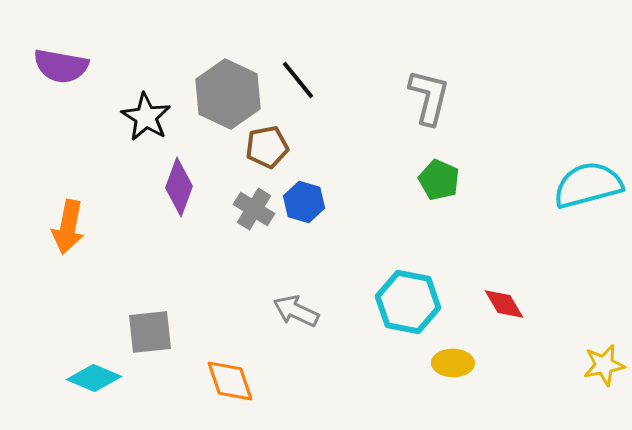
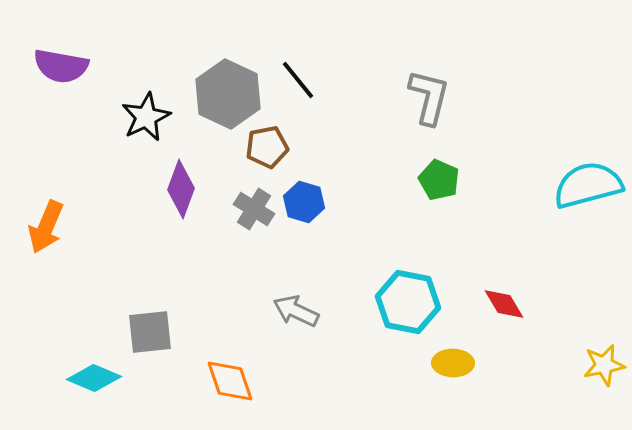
black star: rotated 15 degrees clockwise
purple diamond: moved 2 px right, 2 px down
orange arrow: moved 22 px left; rotated 12 degrees clockwise
